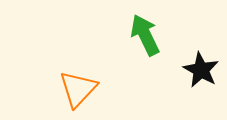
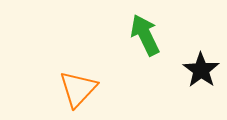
black star: rotated 6 degrees clockwise
